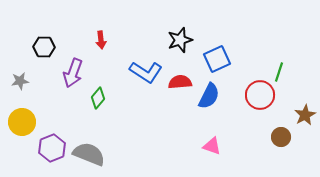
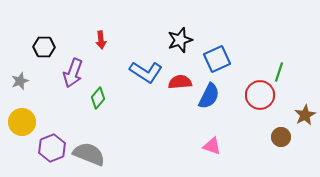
gray star: rotated 12 degrees counterclockwise
